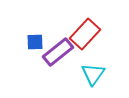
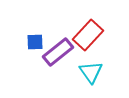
red rectangle: moved 3 px right, 1 px down
cyan triangle: moved 2 px left, 2 px up; rotated 10 degrees counterclockwise
